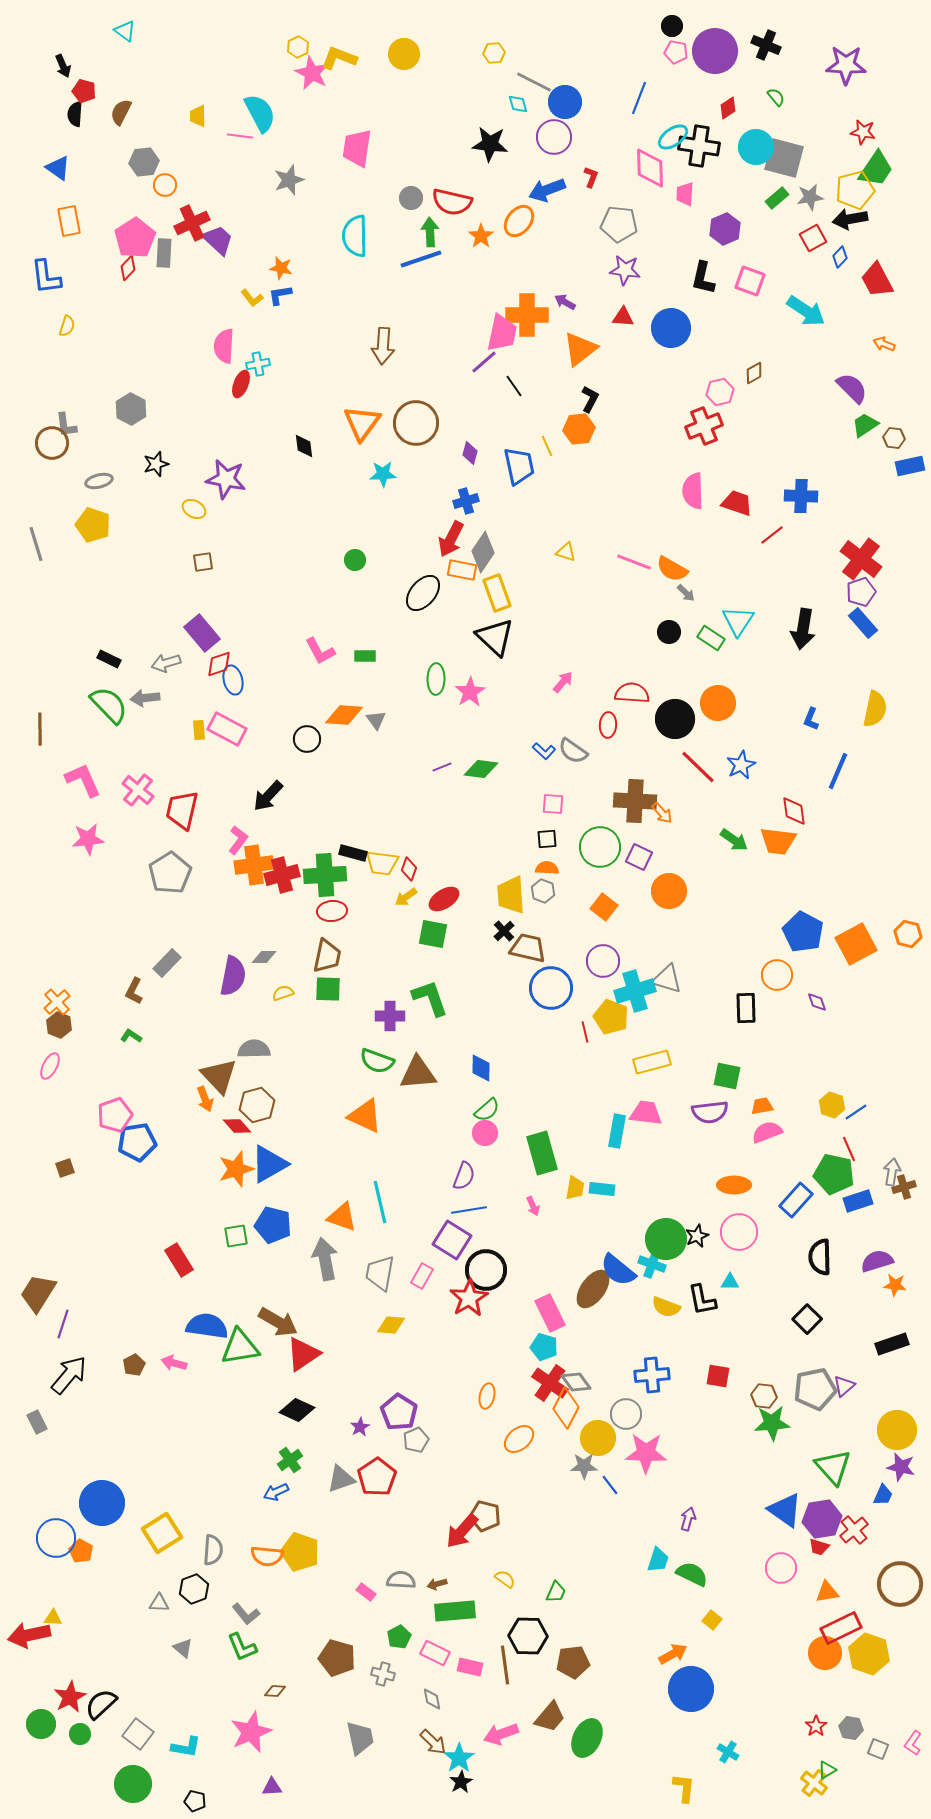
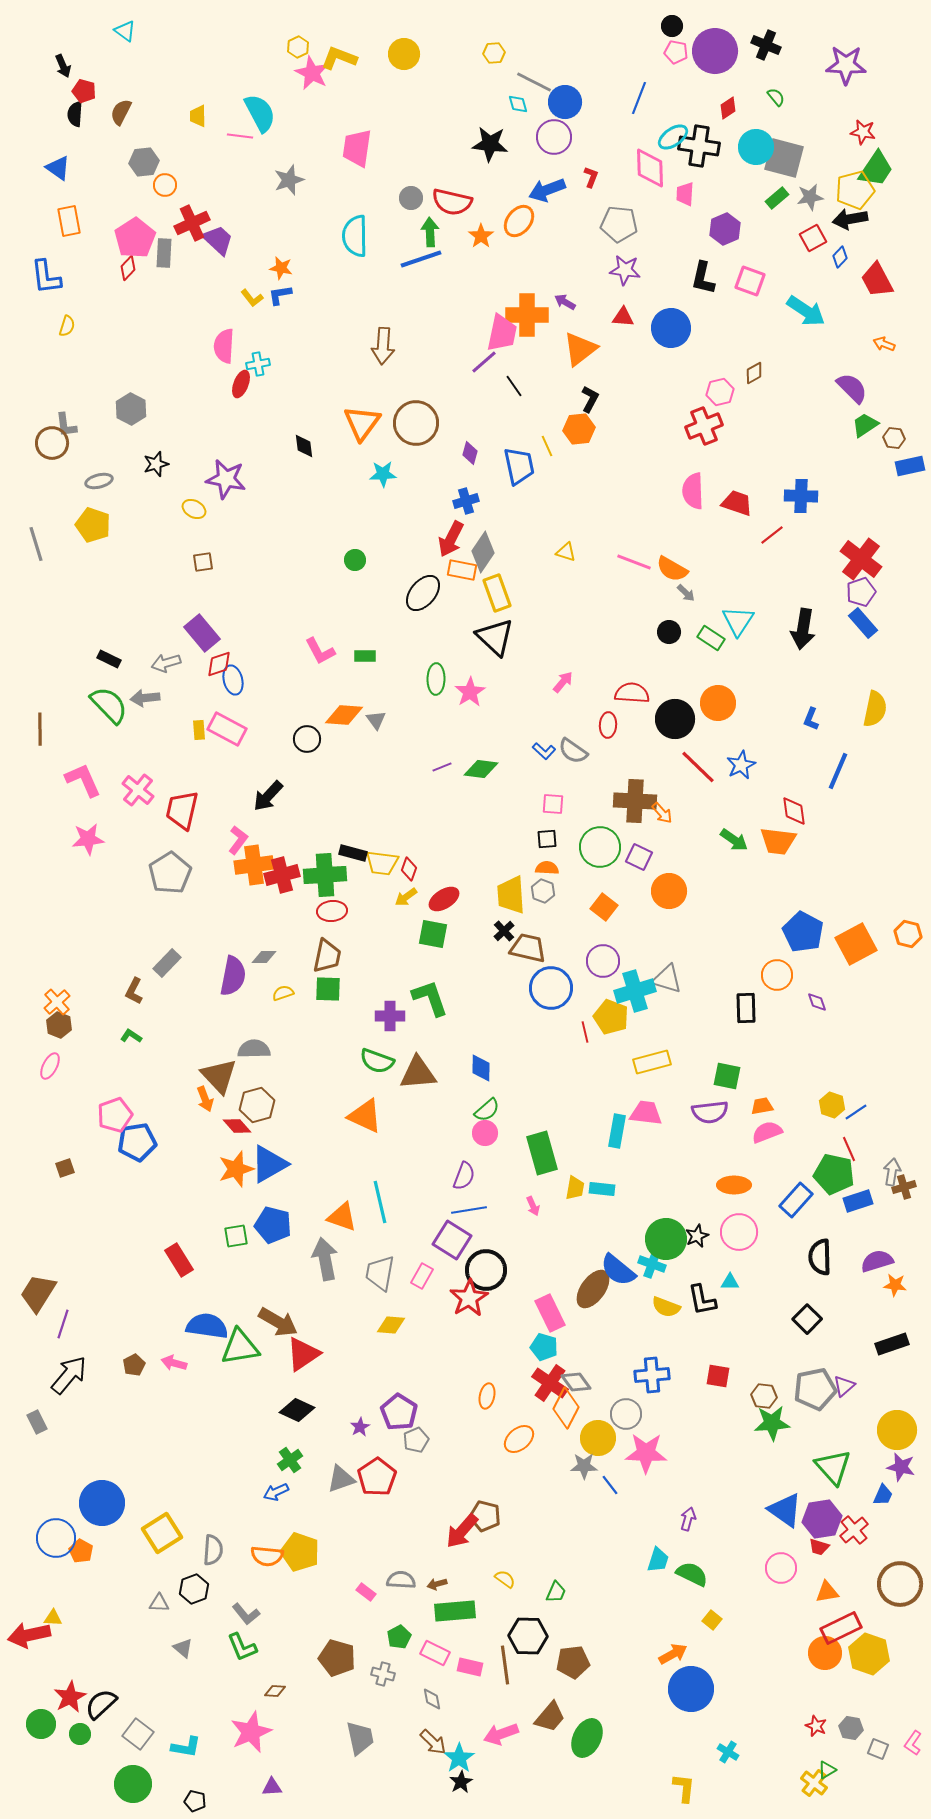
red star at (816, 1726): rotated 15 degrees counterclockwise
